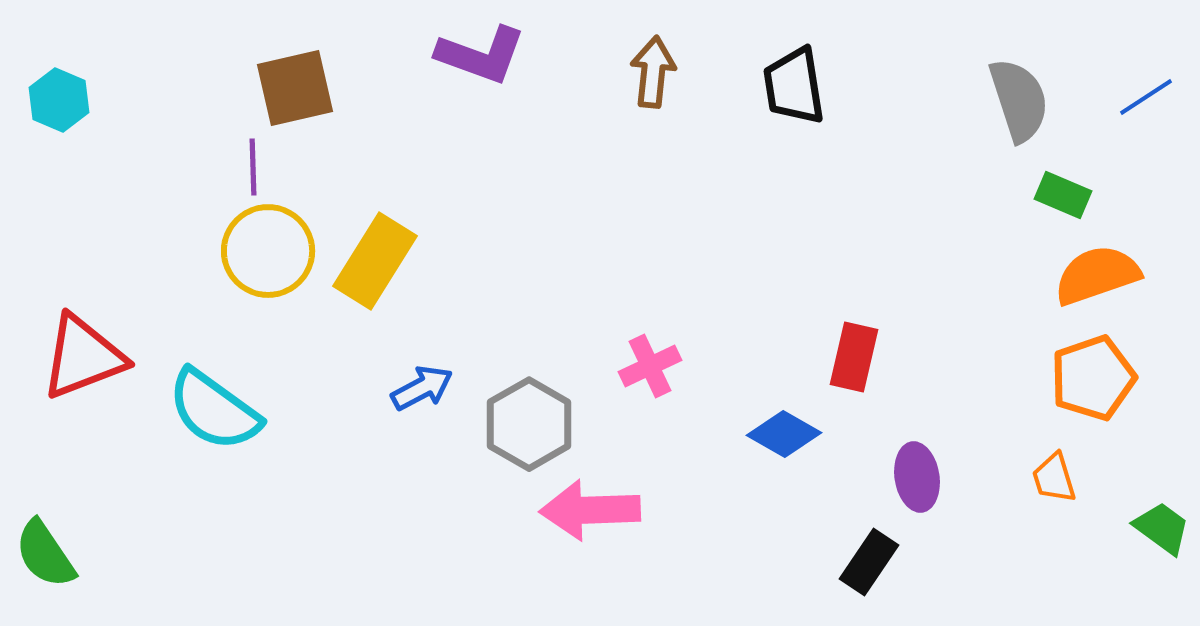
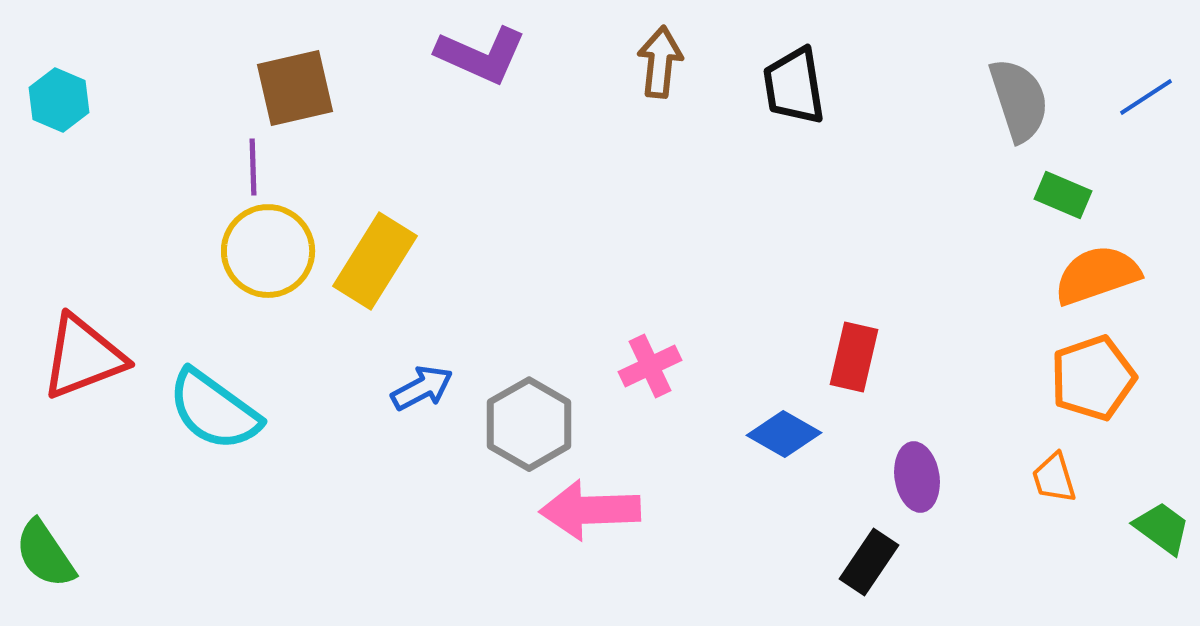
purple L-shape: rotated 4 degrees clockwise
brown arrow: moved 7 px right, 10 px up
